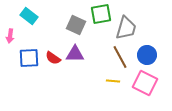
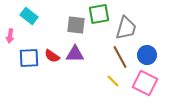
green square: moved 2 px left
gray square: rotated 18 degrees counterclockwise
red semicircle: moved 1 px left, 2 px up
yellow line: rotated 40 degrees clockwise
